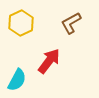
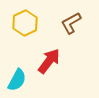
yellow hexagon: moved 4 px right
